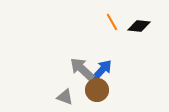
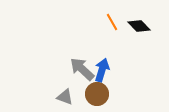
black diamond: rotated 40 degrees clockwise
blue arrow: rotated 25 degrees counterclockwise
brown circle: moved 4 px down
